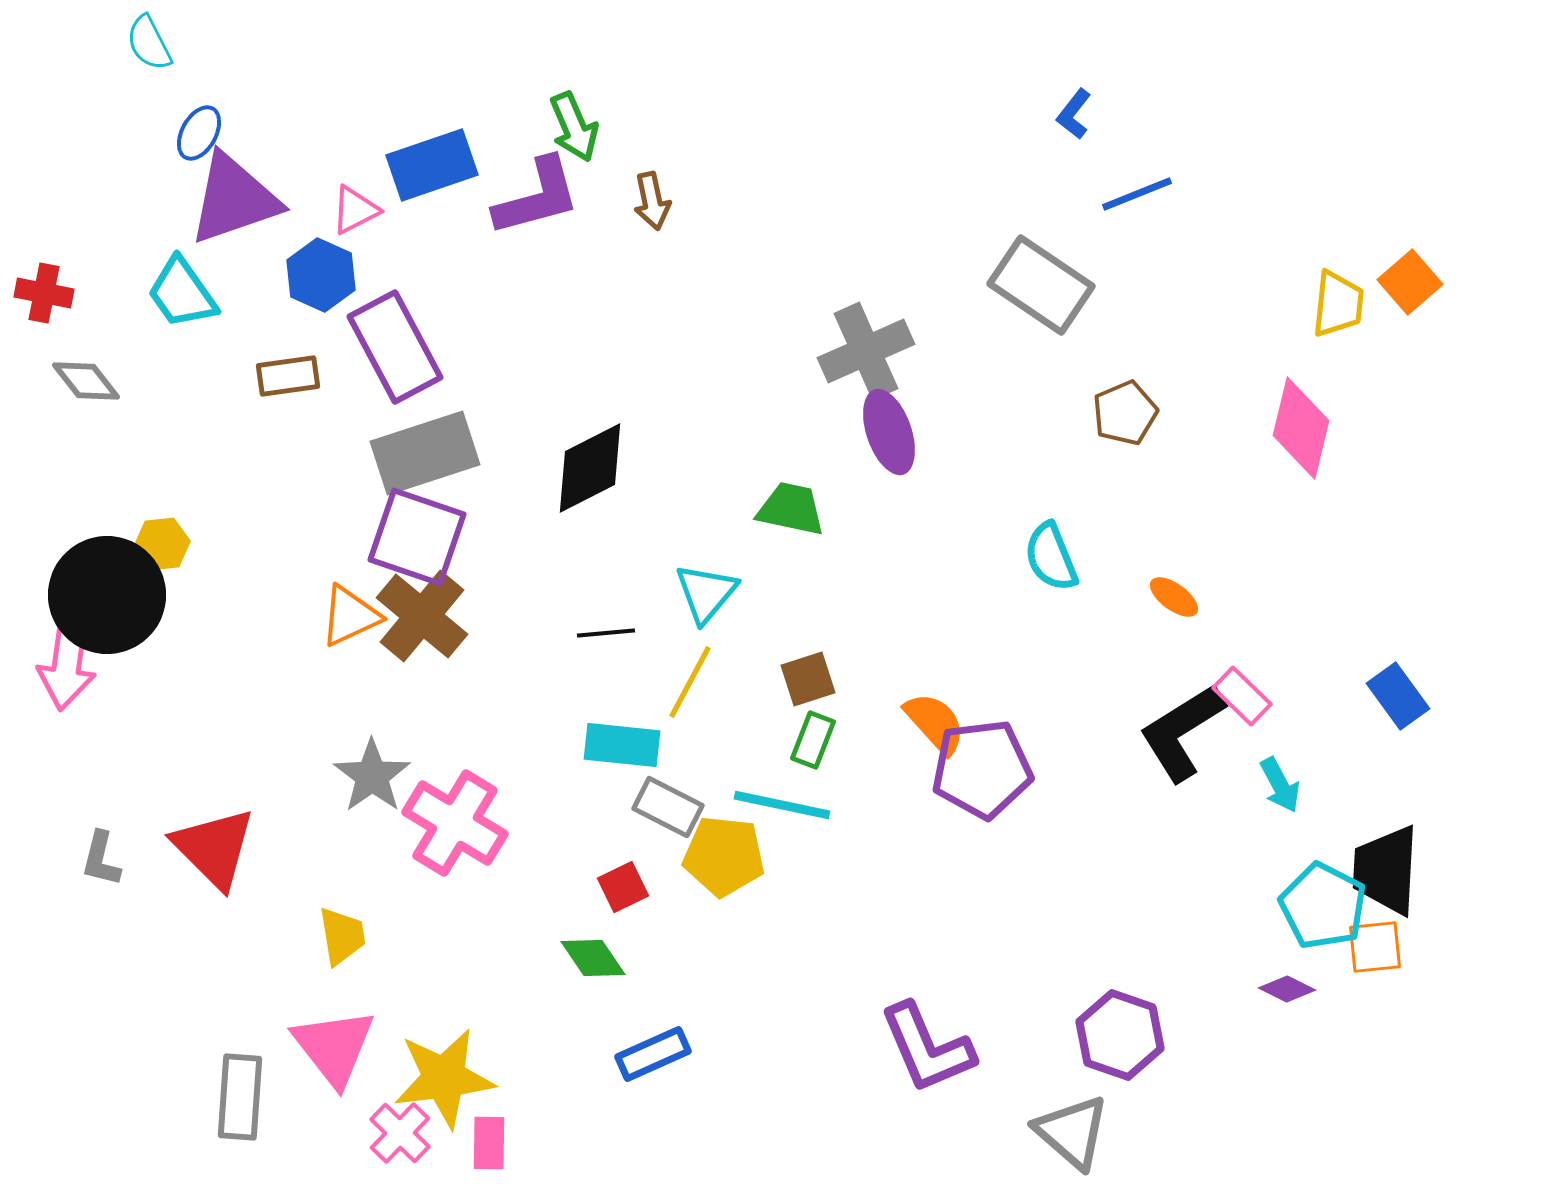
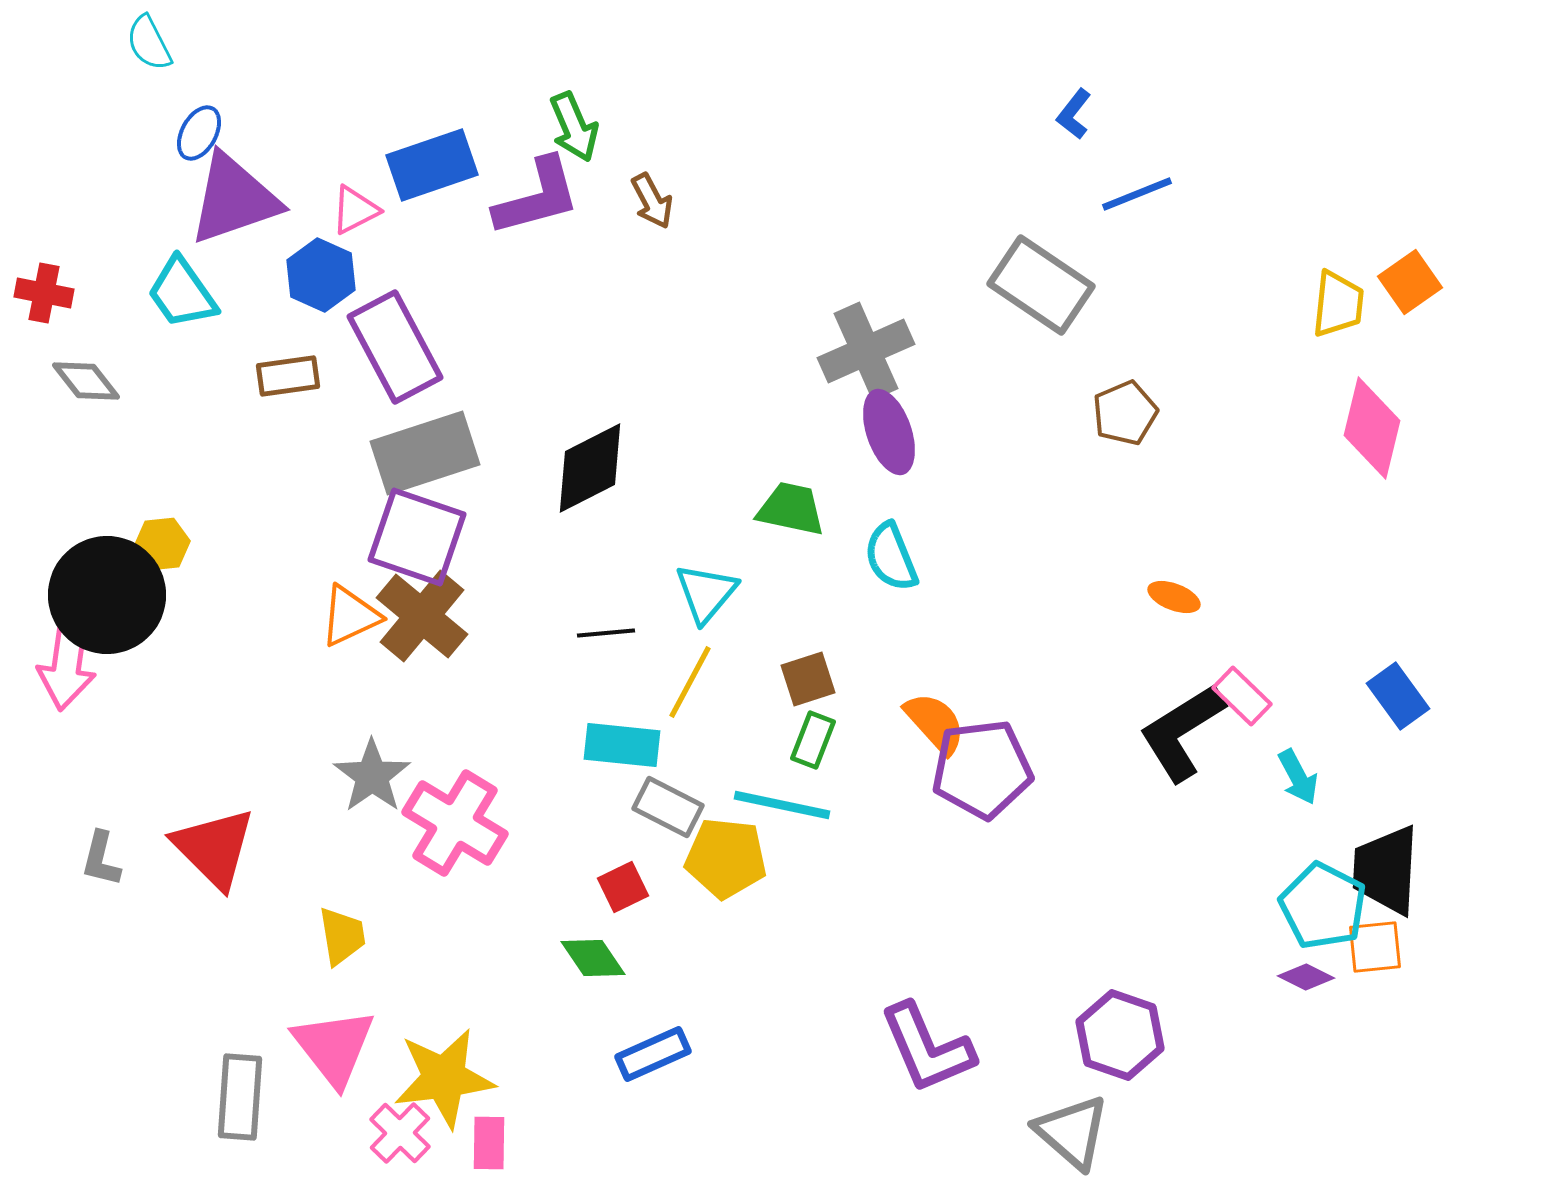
brown arrow at (652, 201): rotated 16 degrees counterclockwise
orange square at (1410, 282): rotated 6 degrees clockwise
pink diamond at (1301, 428): moved 71 px right
cyan semicircle at (1051, 557): moved 160 px left
orange ellipse at (1174, 597): rotated 15 degrees counterclockwise
cyan arrow at (1280, 785): moved 18 px right, 8 px up
yellow pentagon at (724, 856): moved 2 px right, 2 px down
purple diamond at (1287, 989): moved 19 px right, 12 px up
